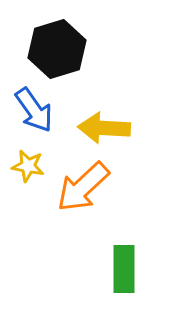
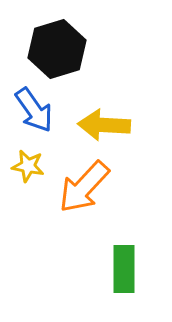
yellow arrow: moved 3 px up
orange arrow: moved 1 px right; rotated 4 degrees counterclockwise
